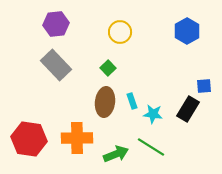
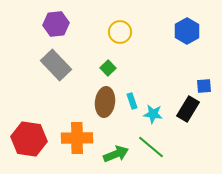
green line: rotated 8 degrees clockwise
